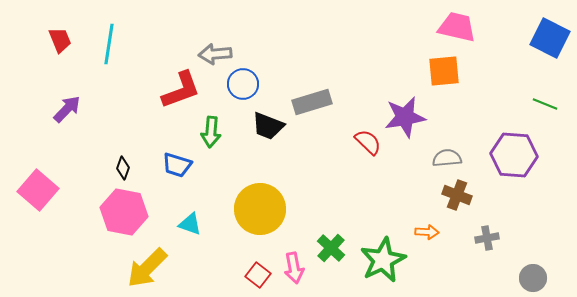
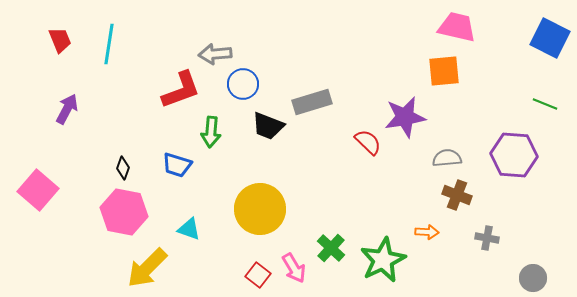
purple arrow: rotated 16 degrees counterclockwise
cyan triangle: moved 1 px left, 5 px down
gray cross: rotated 20 degrees clockwise
pink arrow: rotated 20 degrees counterclockwise
